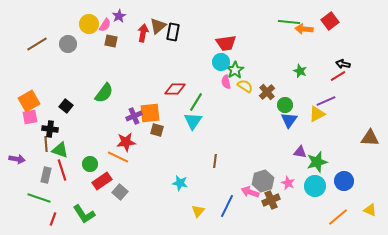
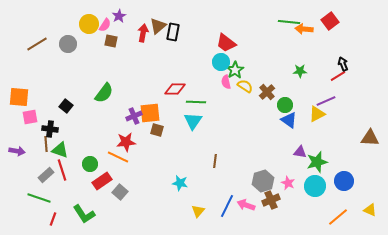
red trapezoid at (226, 43): rotated 45 degrees clockwise
black arrow at (343, 64): rotated 56 degrees clockwise
green star at (300, 71): rotated 24 degrees counterclockwise
orange square at (29, 101): moved 10 px left, 4 px up; rotated 35 degrees clockwise
green line at (196, 102): rotated 60 degrees clockwise
blue triangle at (289, 120): rotated 30 degrees counterclockwise
purple arrow at (17, 159): moved 8 px up
gray rectangle at (46, 175): rotated 35 degrees clockwise
pink arrow at (250, 192): moved 4 px left, 13 px down
